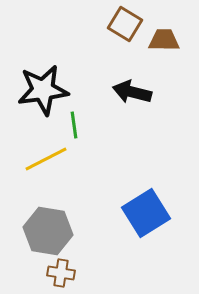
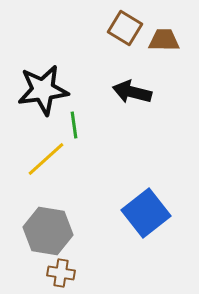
brown square: moved 4 px down
yellow line: rotated 15 degrees counterclockwise
blue square: rotated 6 degrees counterclockwise
